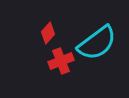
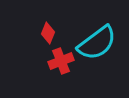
red diamond: rotated 20 degrees counterclockwise
